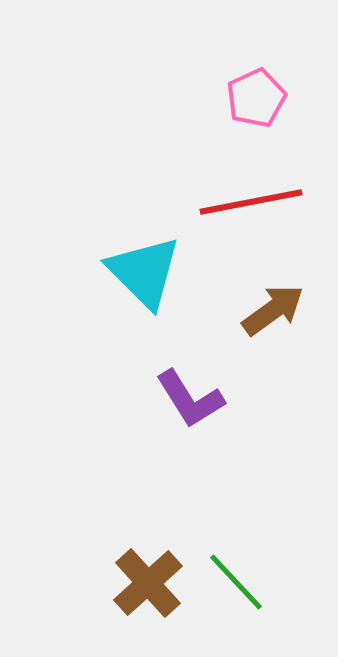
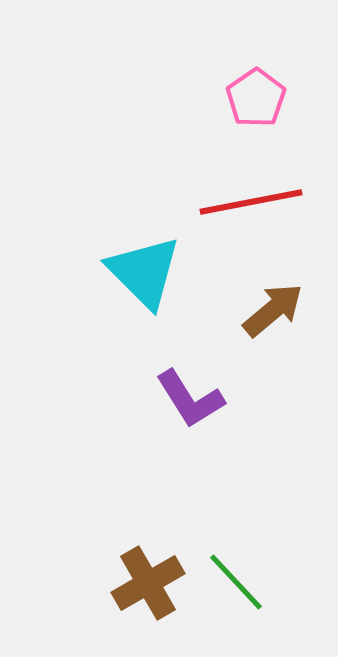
pink pentagon: rotated 10 degrees counterclockwise
brown arrow: rotated 4 degrees counterclockwise
brown cross: rotated 12 degrees clockwise
